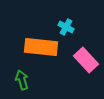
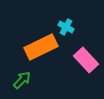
orange rectangle: rotated 32 degrees counterclockwise
green arrow: rotated 60 degrees clockwise
